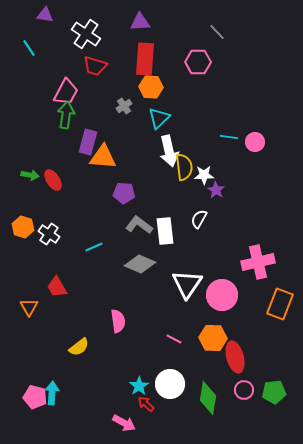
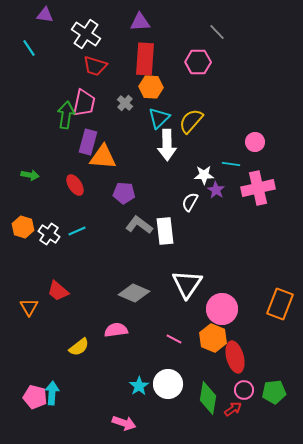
pink trapezoid at (66, 92): moved 18 px right, 11 px down; rotated 16 degrees counterclockwise
gray cross at (124, 106): moved 1 px right, 3 px up; rotated 14 degrees counterclockwise
cyan line at (229, 137): moved 2 px right, 27 px down
white arrow at (169, 151): moved 2 px left, 6 px up; rotated 12 degrees clockwise
yellow semicircle at (184, 167): moved 7 px right, 46 px up; rotated 132 degrees counterclockwise
red ellipse at (53, 180): moved 22 px right, 5 px down
white semicircle at (199, 219): moved 9 px left, 17 px up
cyan line at (94, 247): moved 17 px left, 16 px up
pink cross at (258, 262): moved 74 px up
gray diamond at (140, 264): moved 6 px left, 29 px down
red trapezoid at (57, 287): moved 1 px right, 4 px down; rotated 20 degrees counterclockwise
pink circle at (222, 295): moved 14 px down
pink semicircle at (118, 321): moved 2 px left, 9 px down; rotated 90 degrees counterclockwise
orange hexagon at (213, 338): rotated 20 degrees clockwise
white circle at (170, 384): moved 2 px left
red arrow at (146, 404): moved 87 px right, 5 px down; rotated 102 degrees clockwise
pink arrow at (124, 423): rotated 10 degrees counterclockwise
